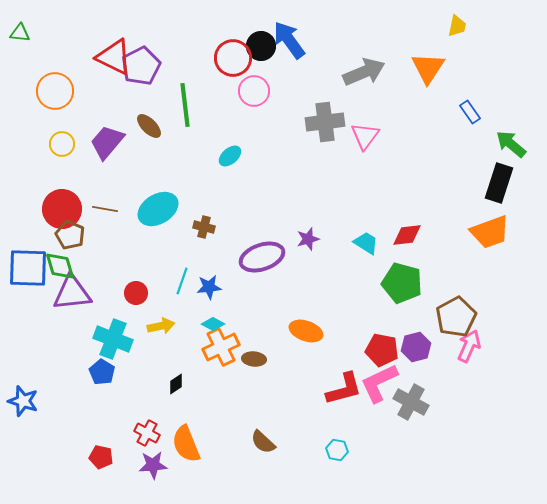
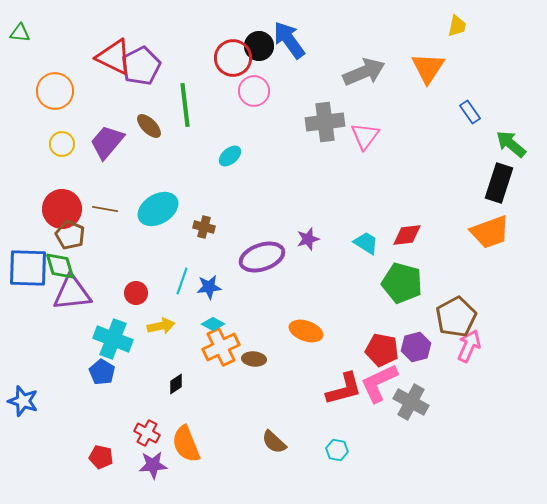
black circle at (261, 46): moved 2 px left
brown semicircle at (263, 442): moved 11 px right
